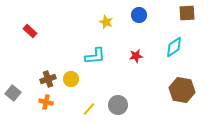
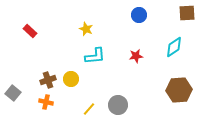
yellow star: moved 20 px left, 7 px down
brown cross: moved 1 px down
brown hexagon: moved 3 px left; rotated 15 degrees counterclockwise
